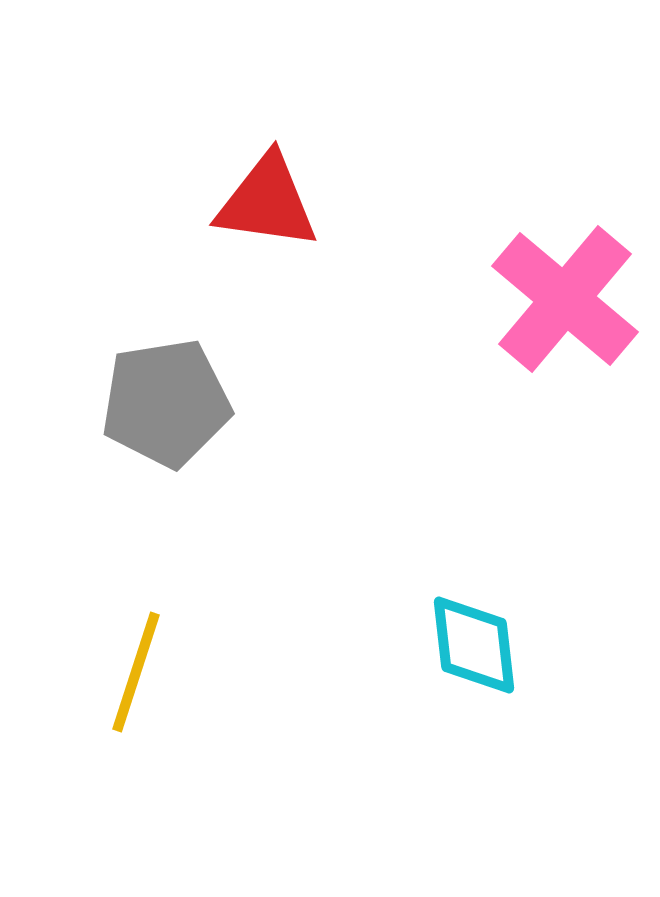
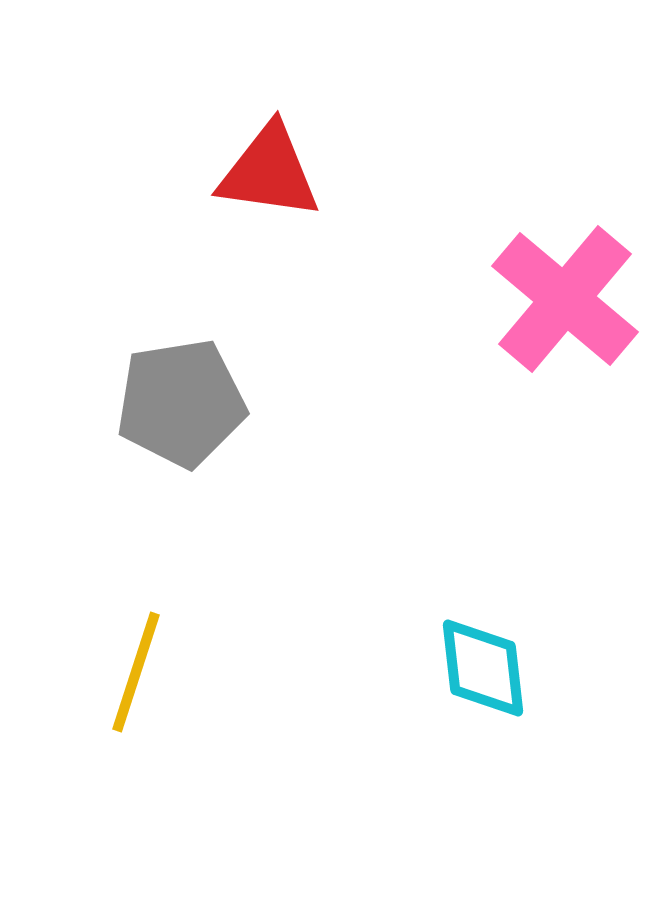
red triangle: moved 2 px right, 30 px up
gray pentagon: moved 15 px right
cyan diamond: moved 9 px right, 23 px down
